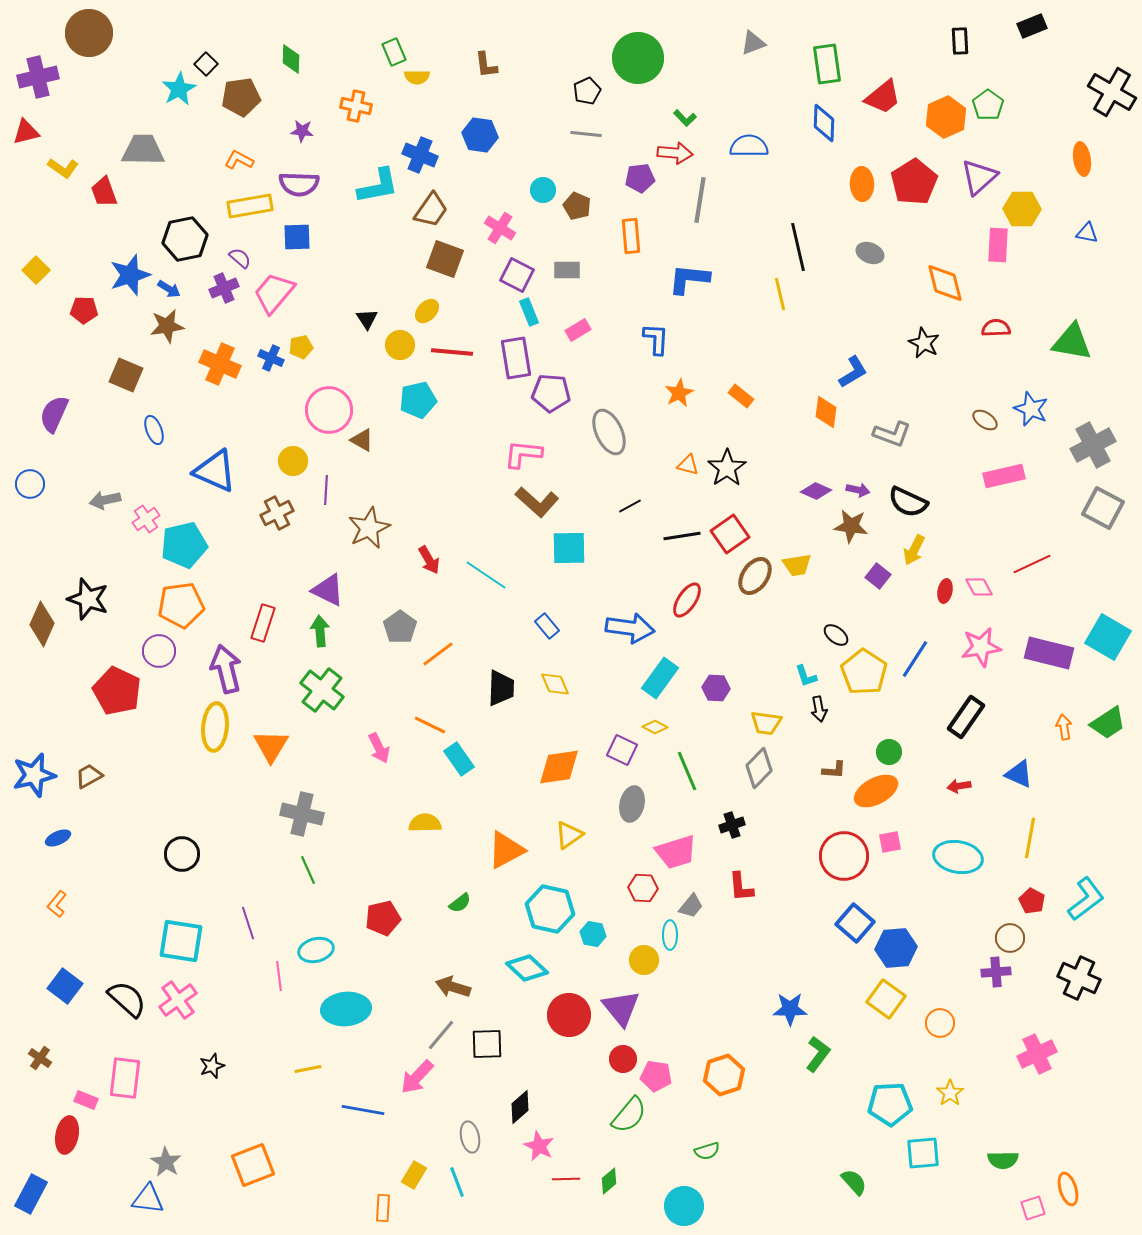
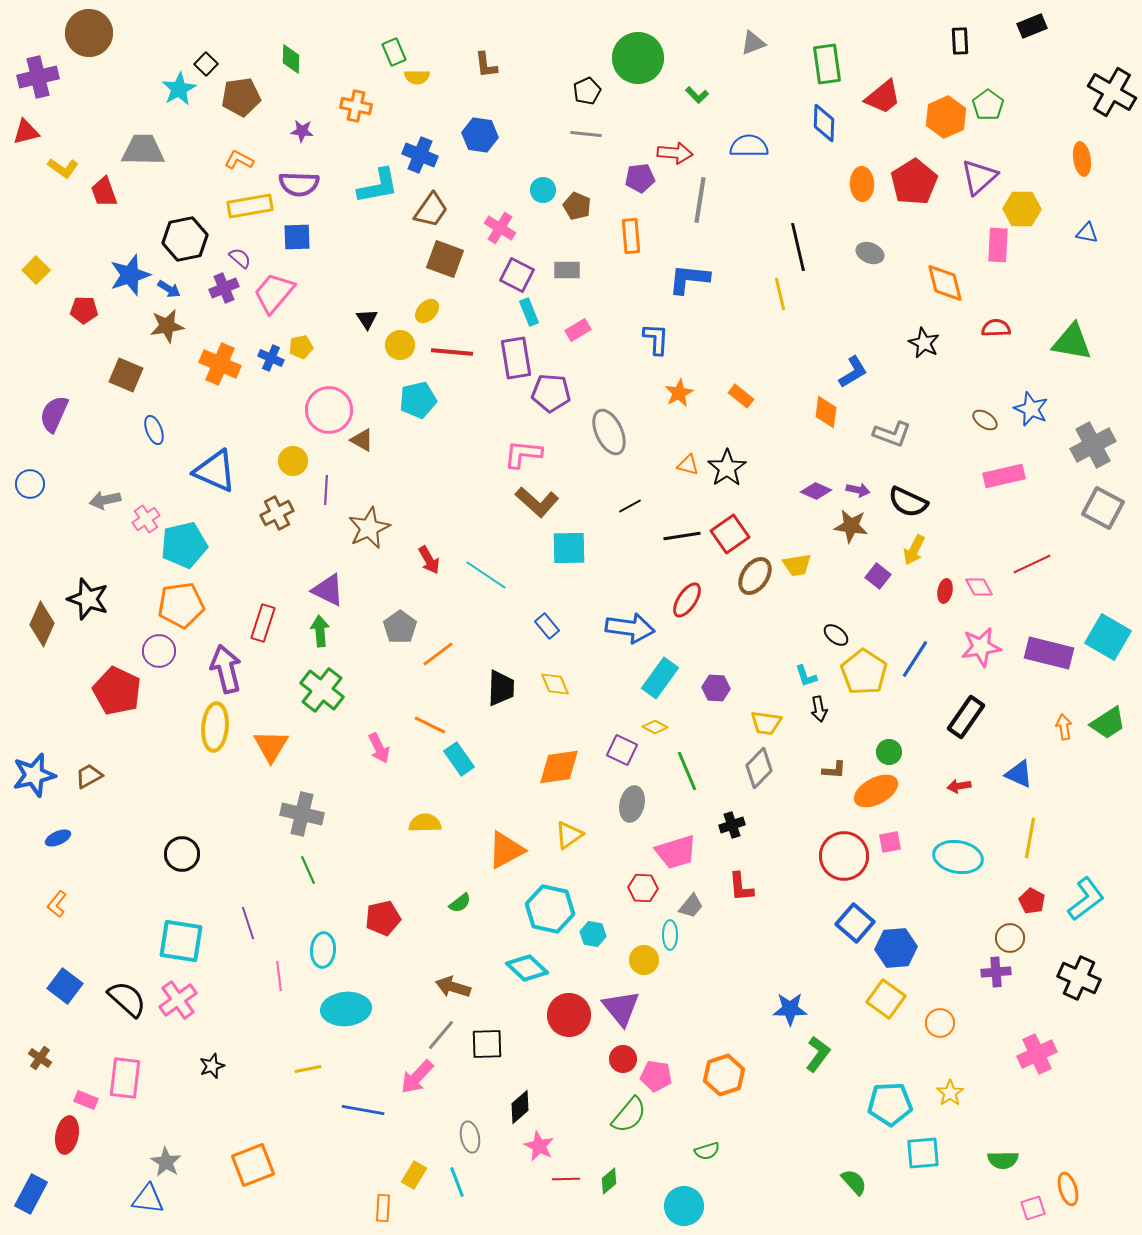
green L-shape at (685, 118): moved 12 px right, 23 px up
cyan ellipse at (316, 950): moved 7 px right; rotated 72 degrees counterclockwise
